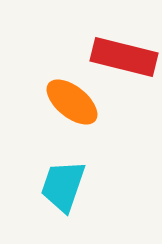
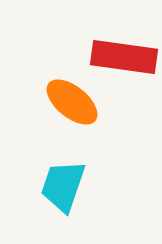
red rectangle: rotated 6 degrees counterclockwise
